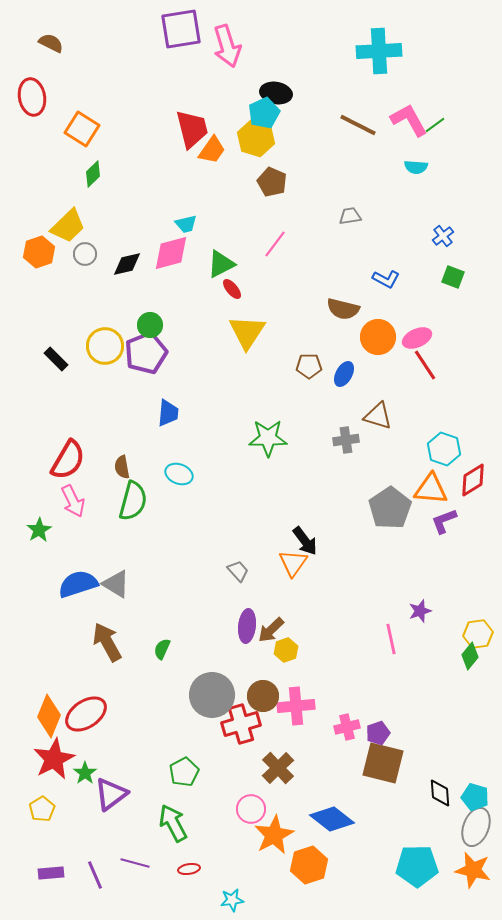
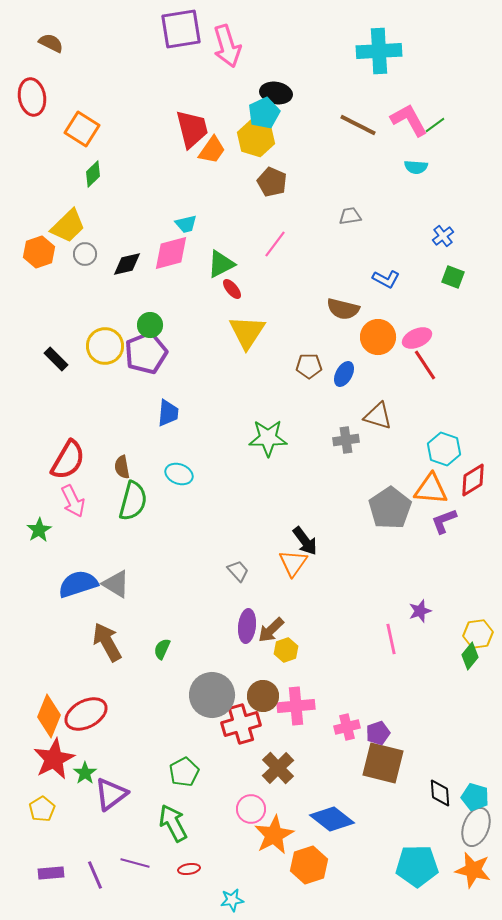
red ellipse at (86, 714): rotated 6 degrees clockwise
